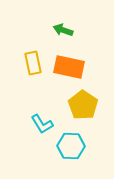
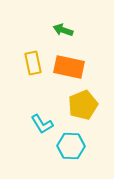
yellow pentagon: rotated 16 degrees clockwise
